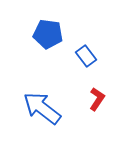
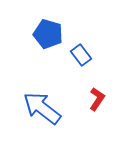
blue pentagon: rotated 8 degrees clockwise
blue rectangle: moved 5 px left, 1 px up
